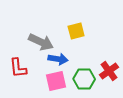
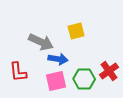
red L-shape: moved 4 px down
